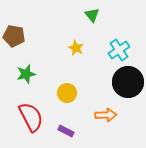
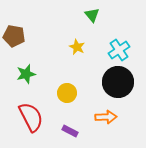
yellow star: moved 1 px right, 1 px up
black circle: moved 10 px left
orange arrow: moved 2 px down
purple rectangle: moved 4 px right
